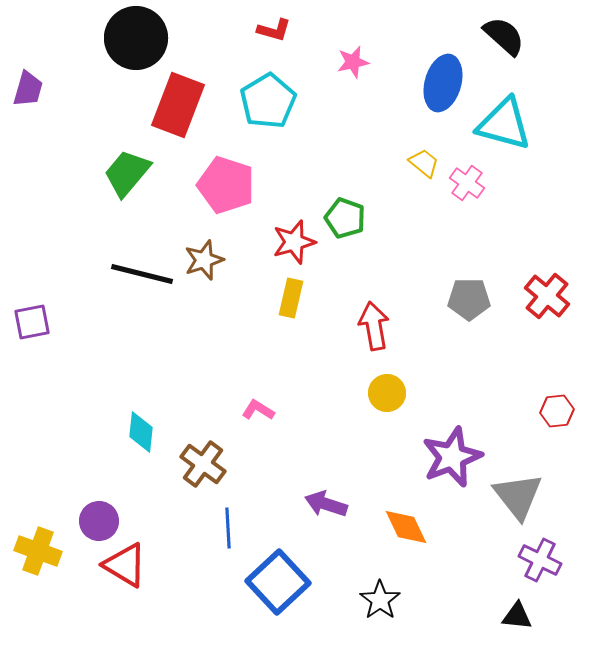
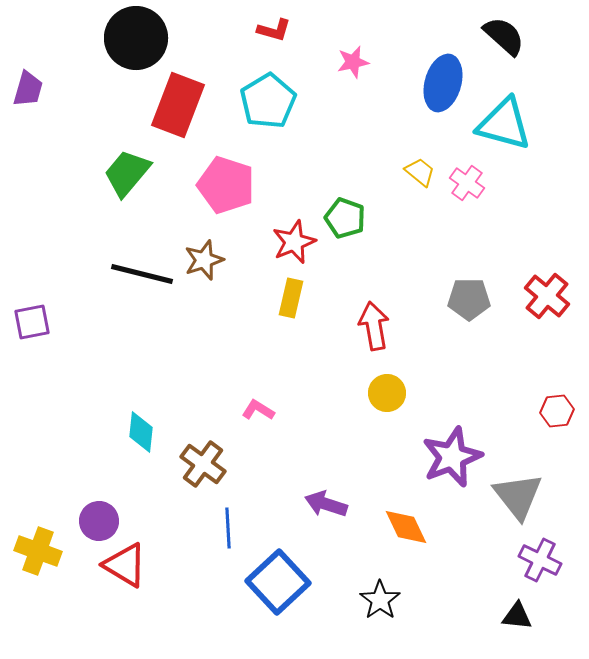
yellow trapezoid: moved 4 px left, 9 px down
red star: rotated 6 degrees counterclockwise
